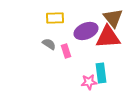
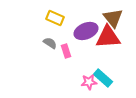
yellow rectangle: rotated 24 degrees clockwise
gray semicircle: moved 1 px right, 1 px up
cyan rectangle: moved 2 px right, 5 px down; rotated 42 degrees counterclockwise
